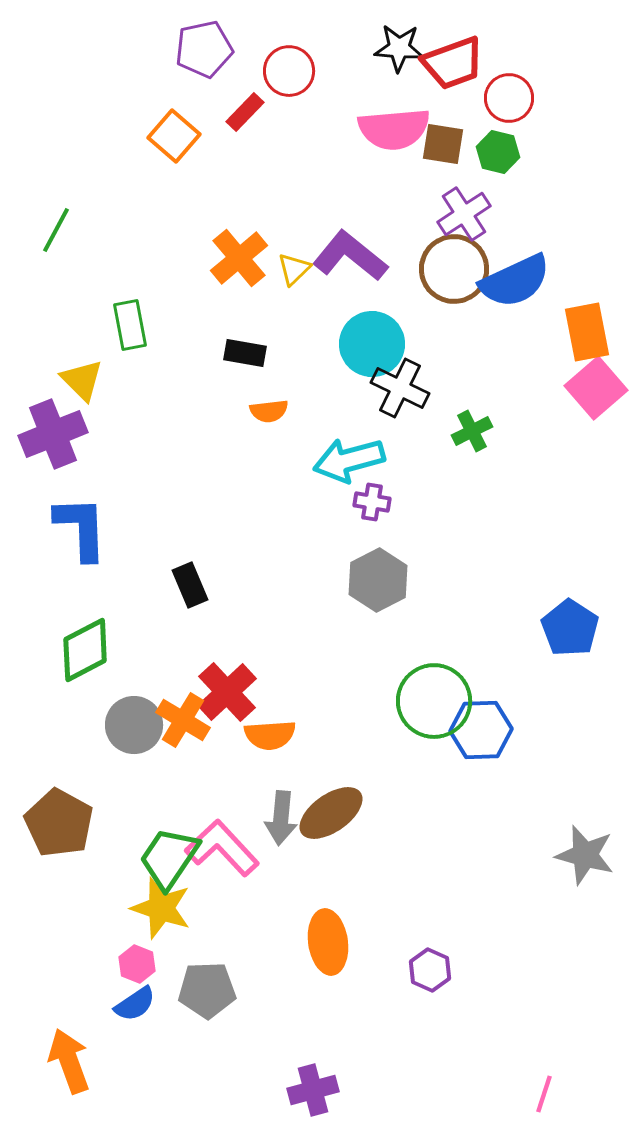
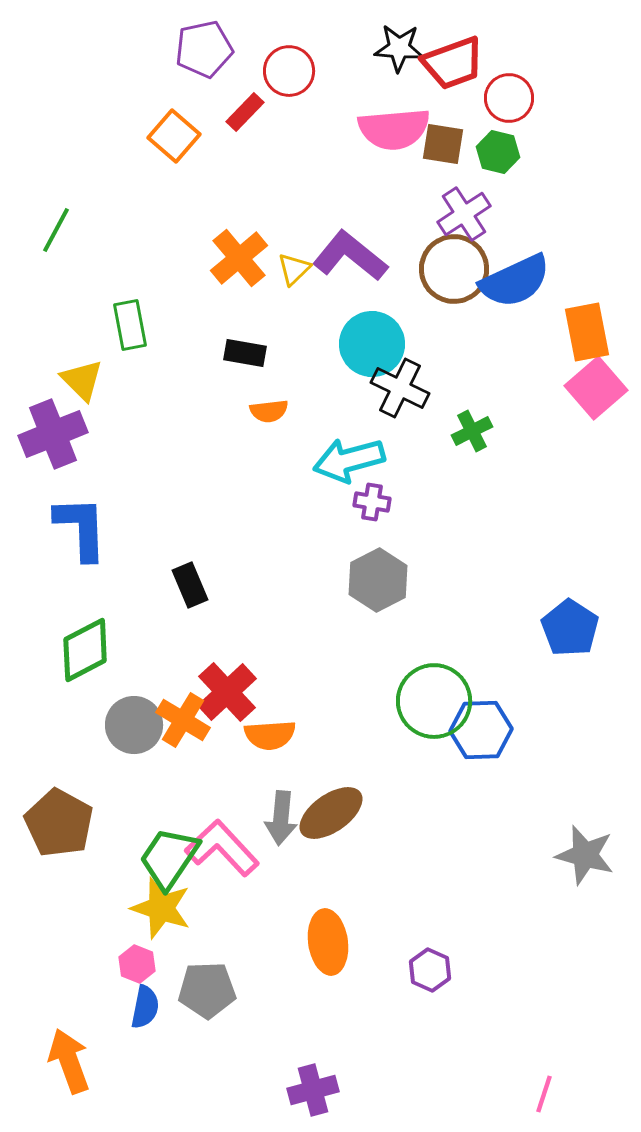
blue semicircle at (135, 1004): moved 10 px right, 3 px down; rotated 45 degrees counterclockwise
